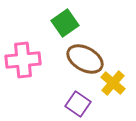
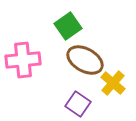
green square: moved 3 px right, 3 px down
brown ellipse: moved 1 px down
